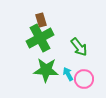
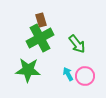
green arrow: moved 2 px left, 3 px up
green star: moved 18 px left
pink circle: moved 1 px right, 3 px up
